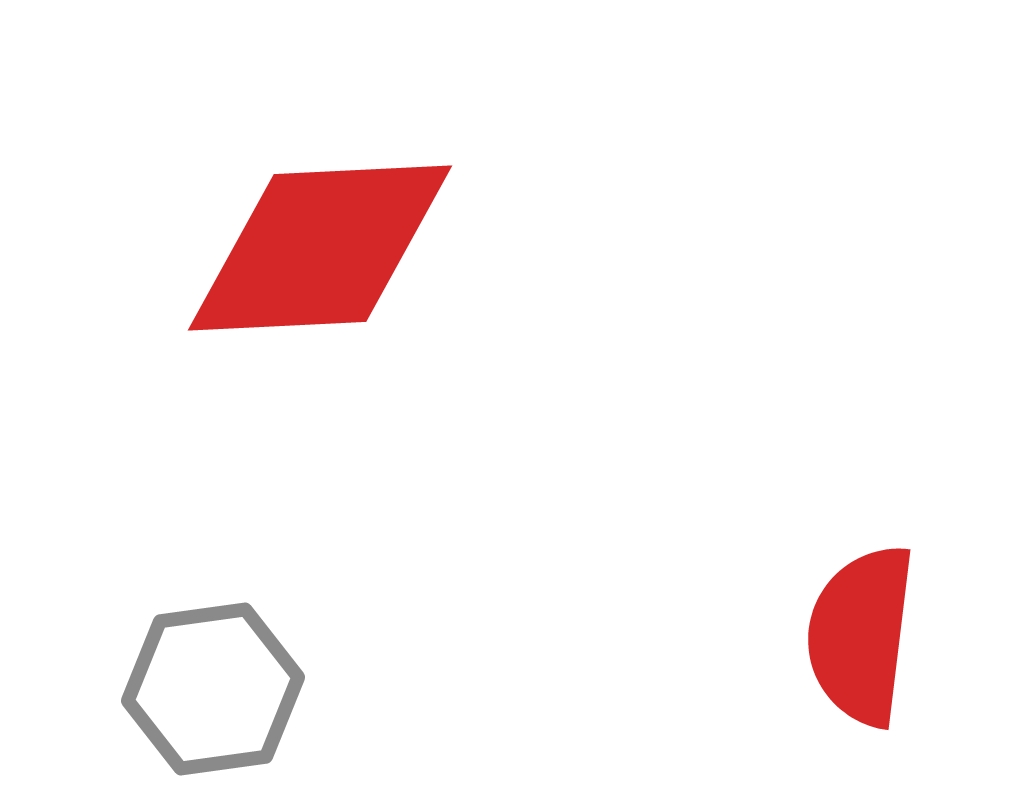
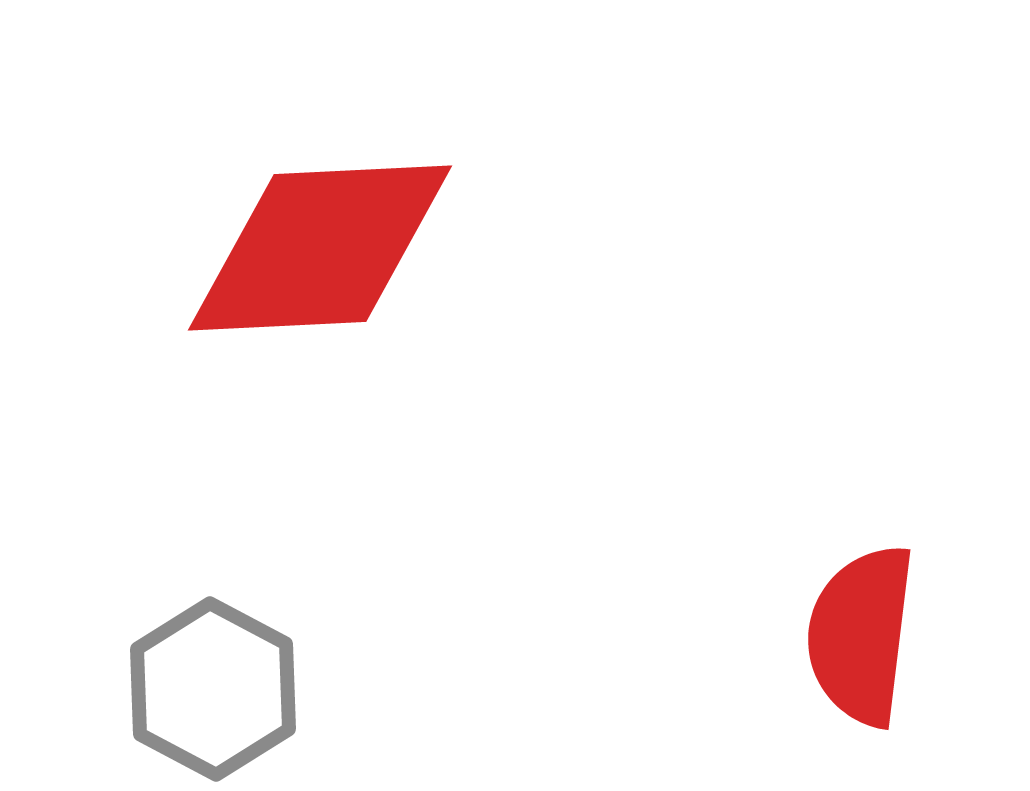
gray hexagon: rotated 24 degrees counterclockwise
